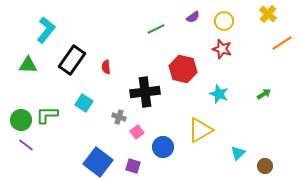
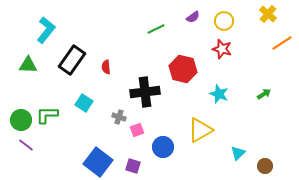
pink square: moved 2 px up; rotated 16 degrees clockwise
